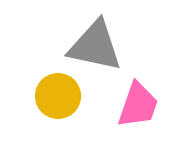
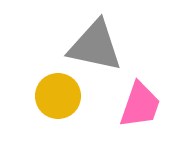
pink trapezoid: moved 2 px right
